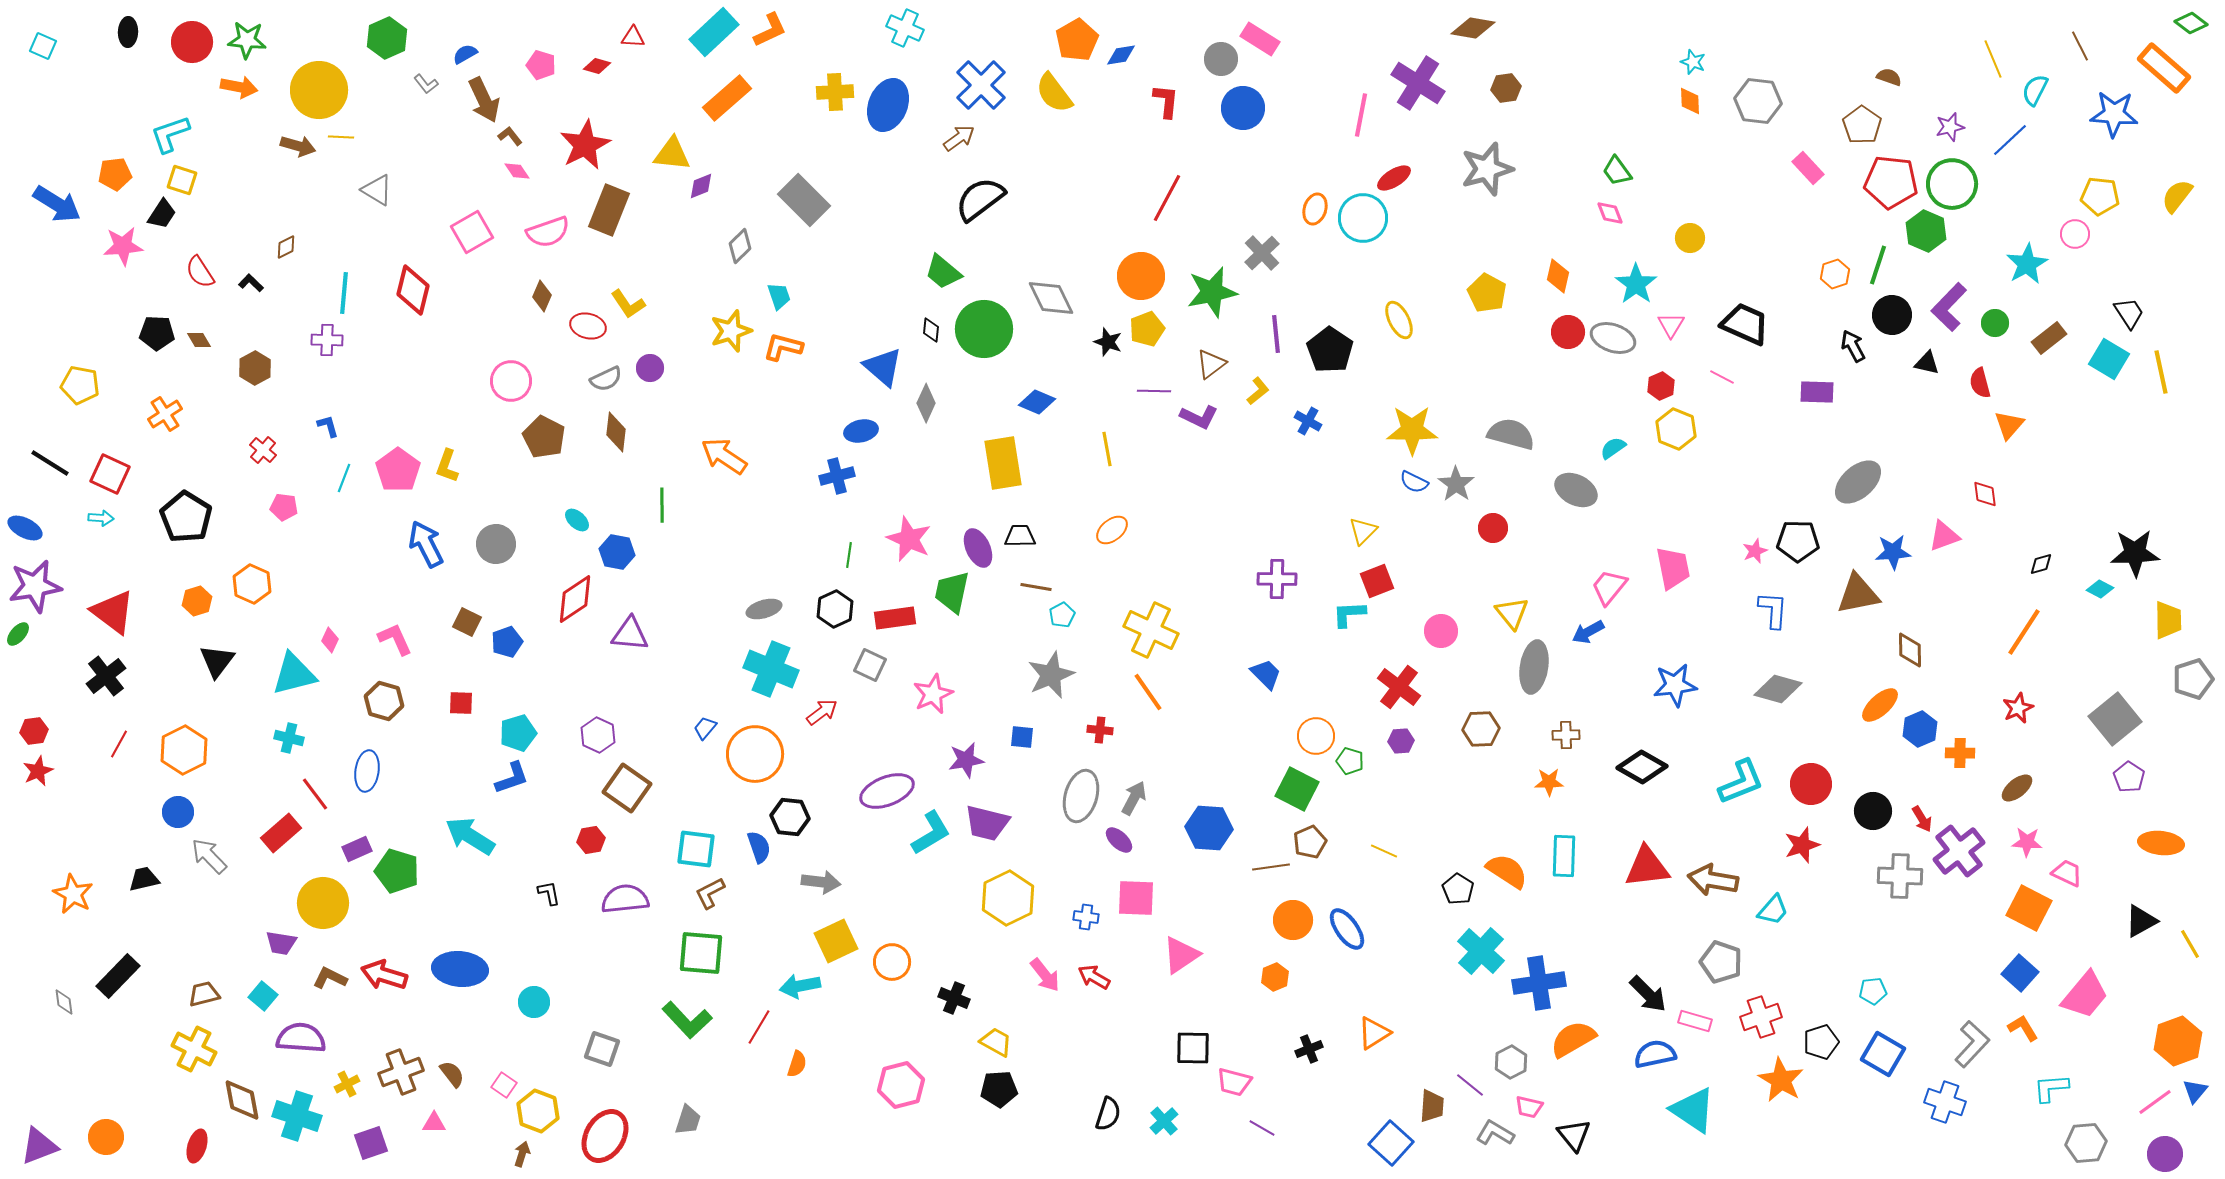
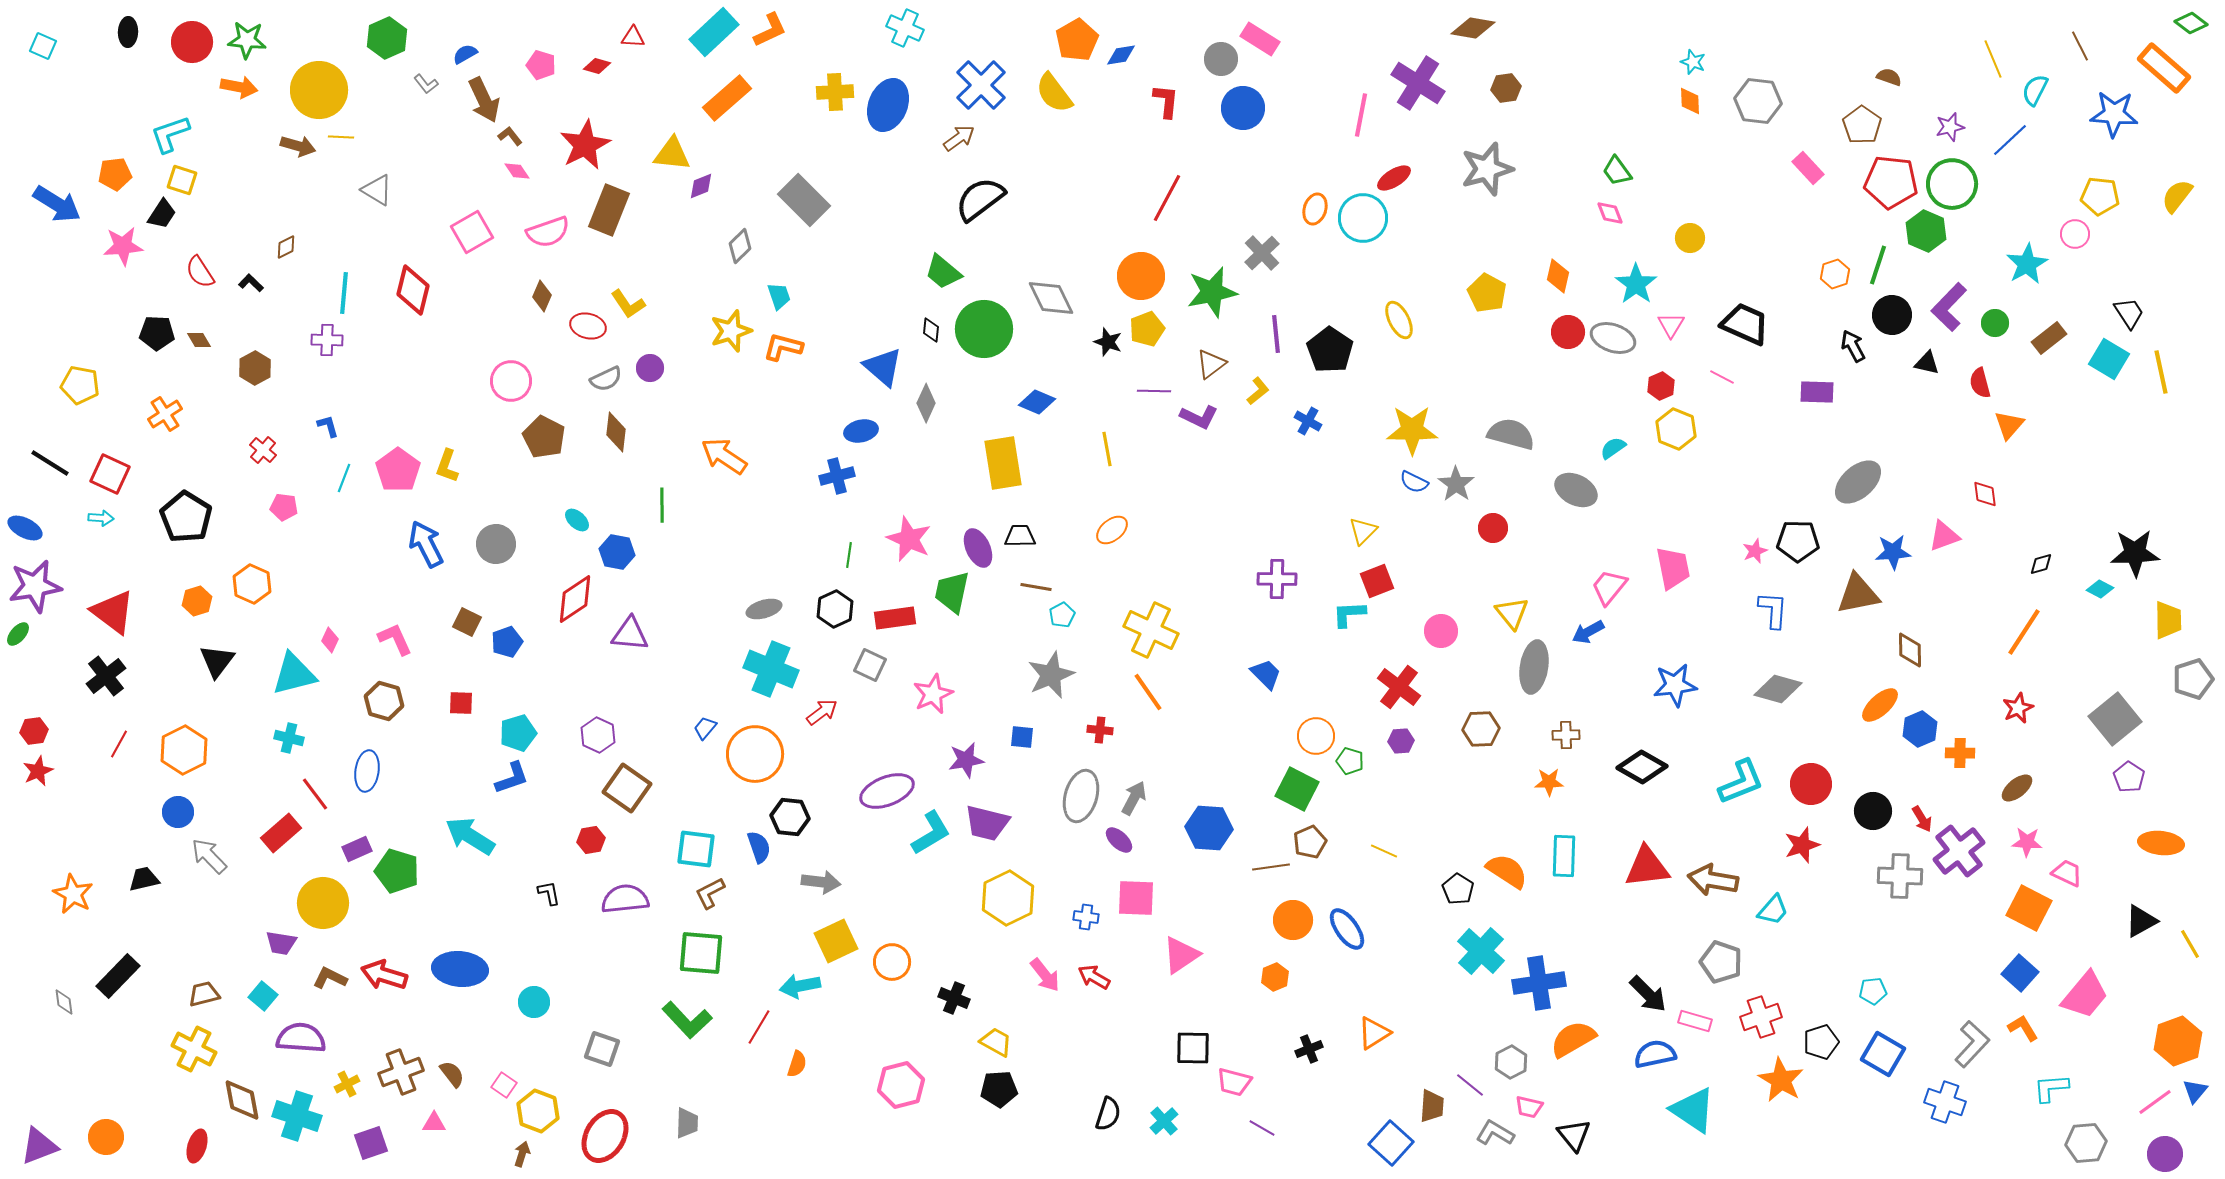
gray trapezoid at (688, 1120): moved 1 px left, 3 px down; rotated 16 degrees counterclockwise
